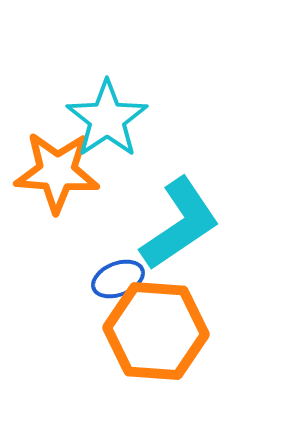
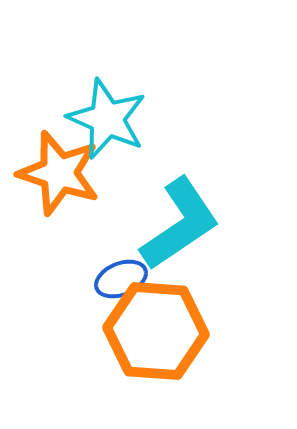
cyan star: rotated 14 degrees counterclockwise
orange star: moved 2 px right, 1 px down; rotated 14 degrees clockwise
blue ellipse: moved 3 px right
